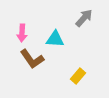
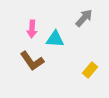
pink arrow: moved 10 px right, 4 px up
brown L-shape: moved 2 px down
yellow rectangle: moved 12 px right, 6 px up
